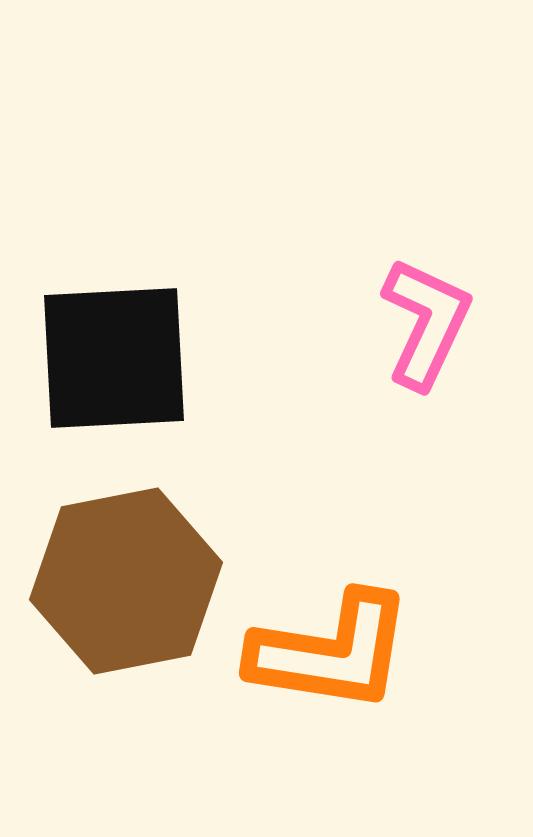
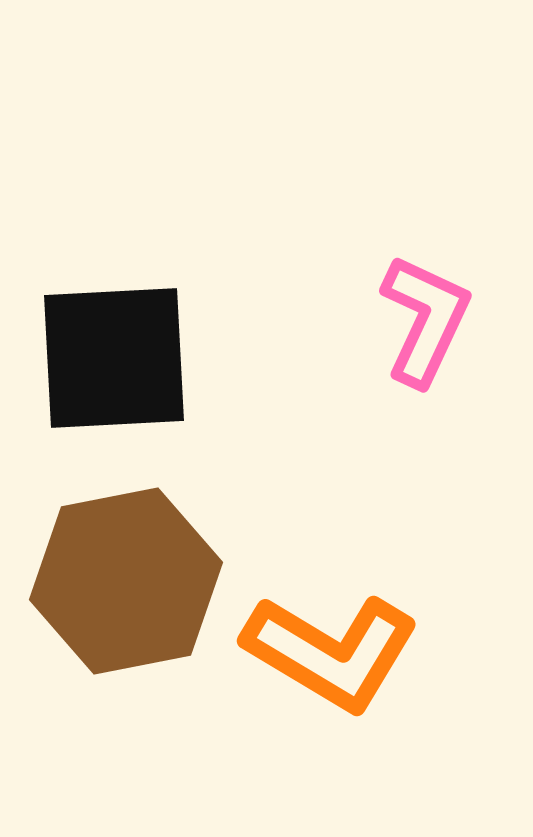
pink L-shape: moved 1 px left, 3 px up
orange L-shape: rotated 22 degrees clockwise
